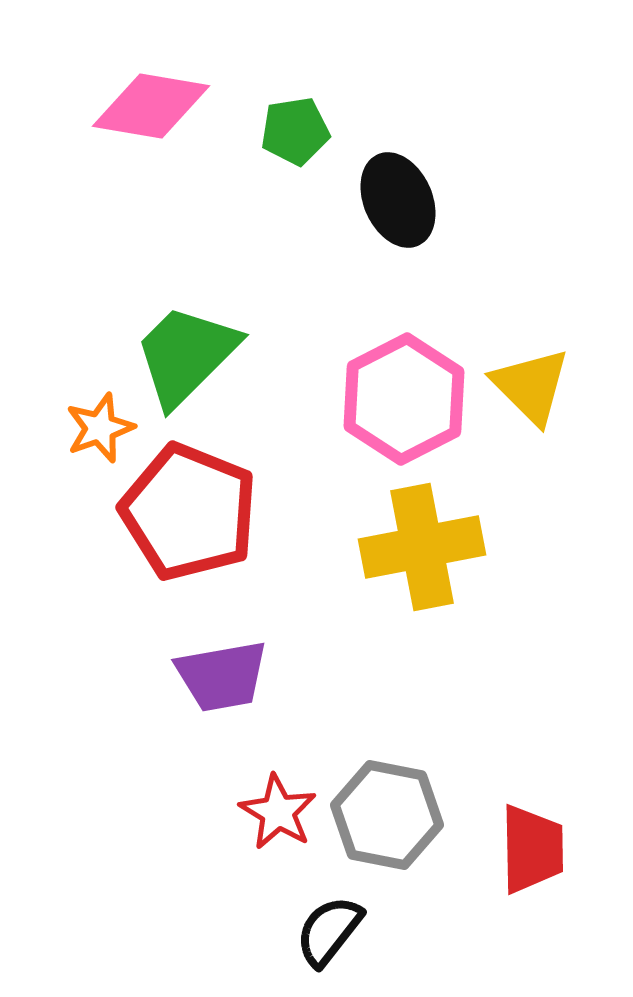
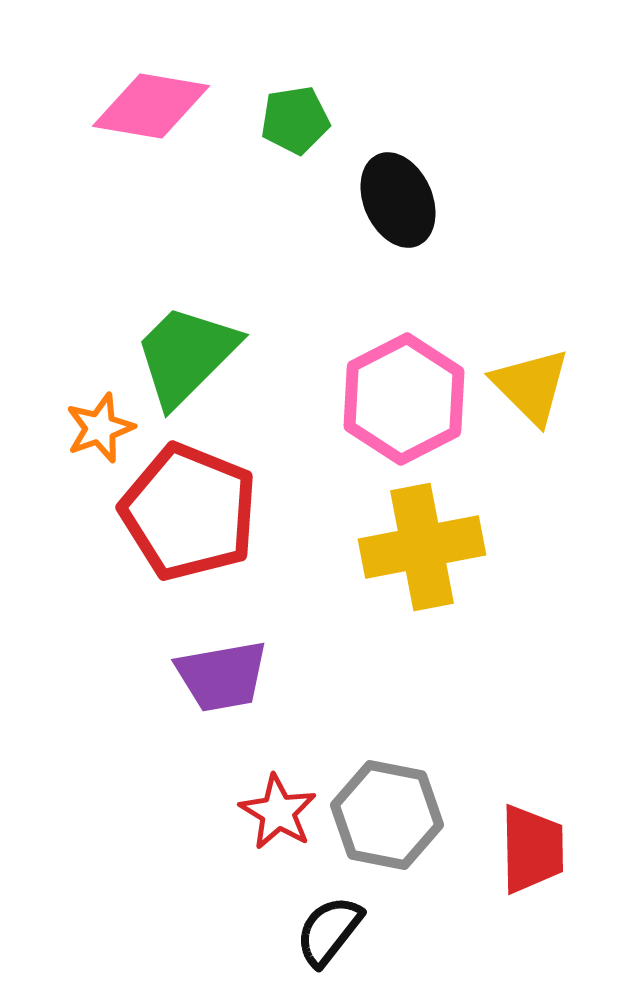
green pentagon: moved 11 px up
